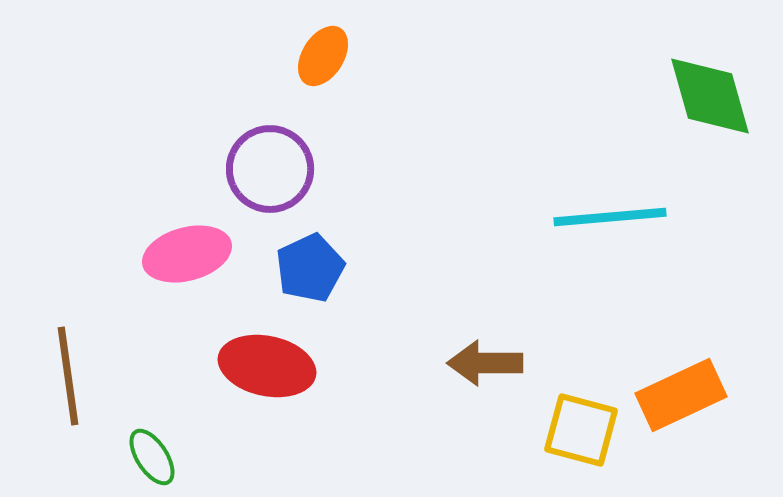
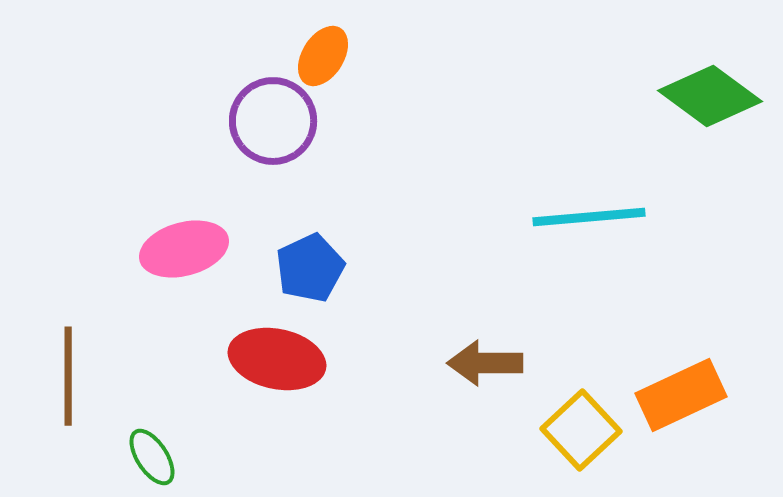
green diamond: rotated 38 degrees counterclockwise
purple circle: moved 3 px right, 48 px up
cyan line: moved 21 px left
pink ellipse: moved 3 px left, 5 px up
red ellipse: moved 10 px right, 7 px up
brown line: rotated 8 degrees clockwise
yellow square: rotated 32 degrees clockwise
